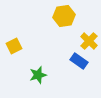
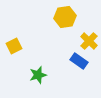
yellow hexagon: moved 1 px right, 1 px down
